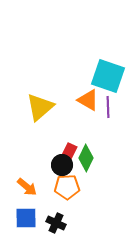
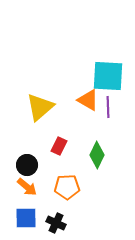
cyan square: rotated 16 degrees counterclockwise
red rectangle: moved 10 px left, 6 px up
green diamond: moved 11 px right, 3 px up
black circle: moved 35 px left
